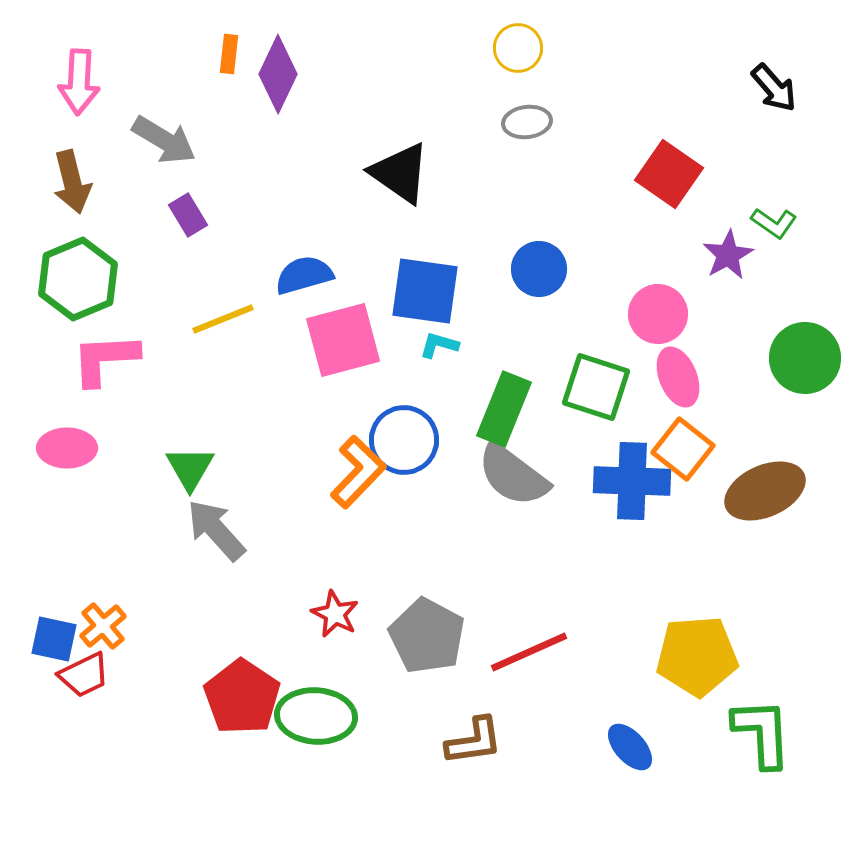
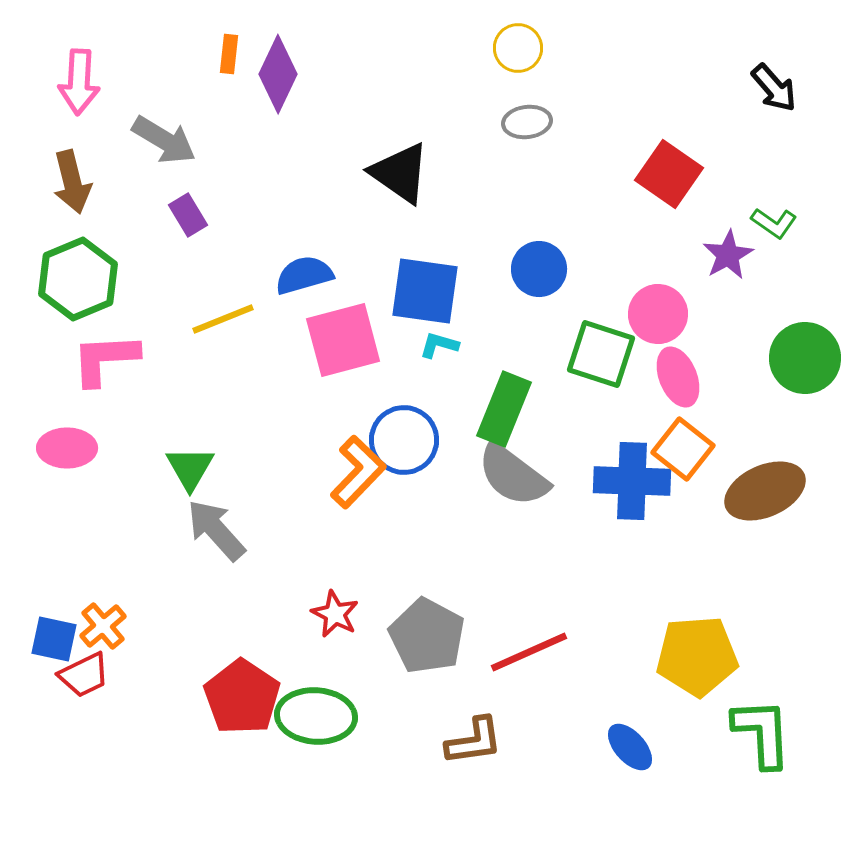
green square at (596, 387): moved 5 px right, 33 px up
